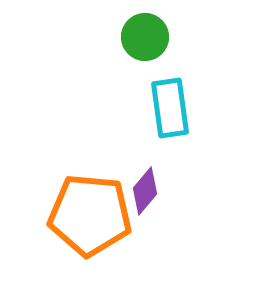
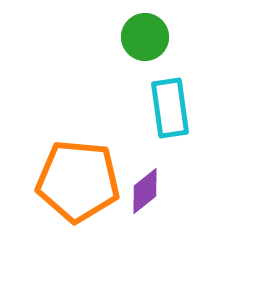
purple diamond: rotated 12 degrees clockwise
orange pentagon: moved 12 px left, 34 px up
